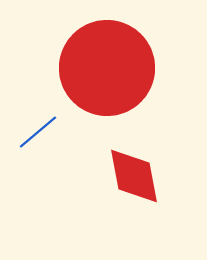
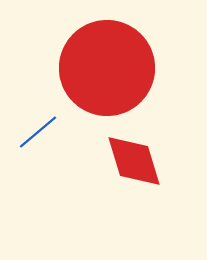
red diamond: moved 15 px up; rotated 6 degrees counterclockwise
